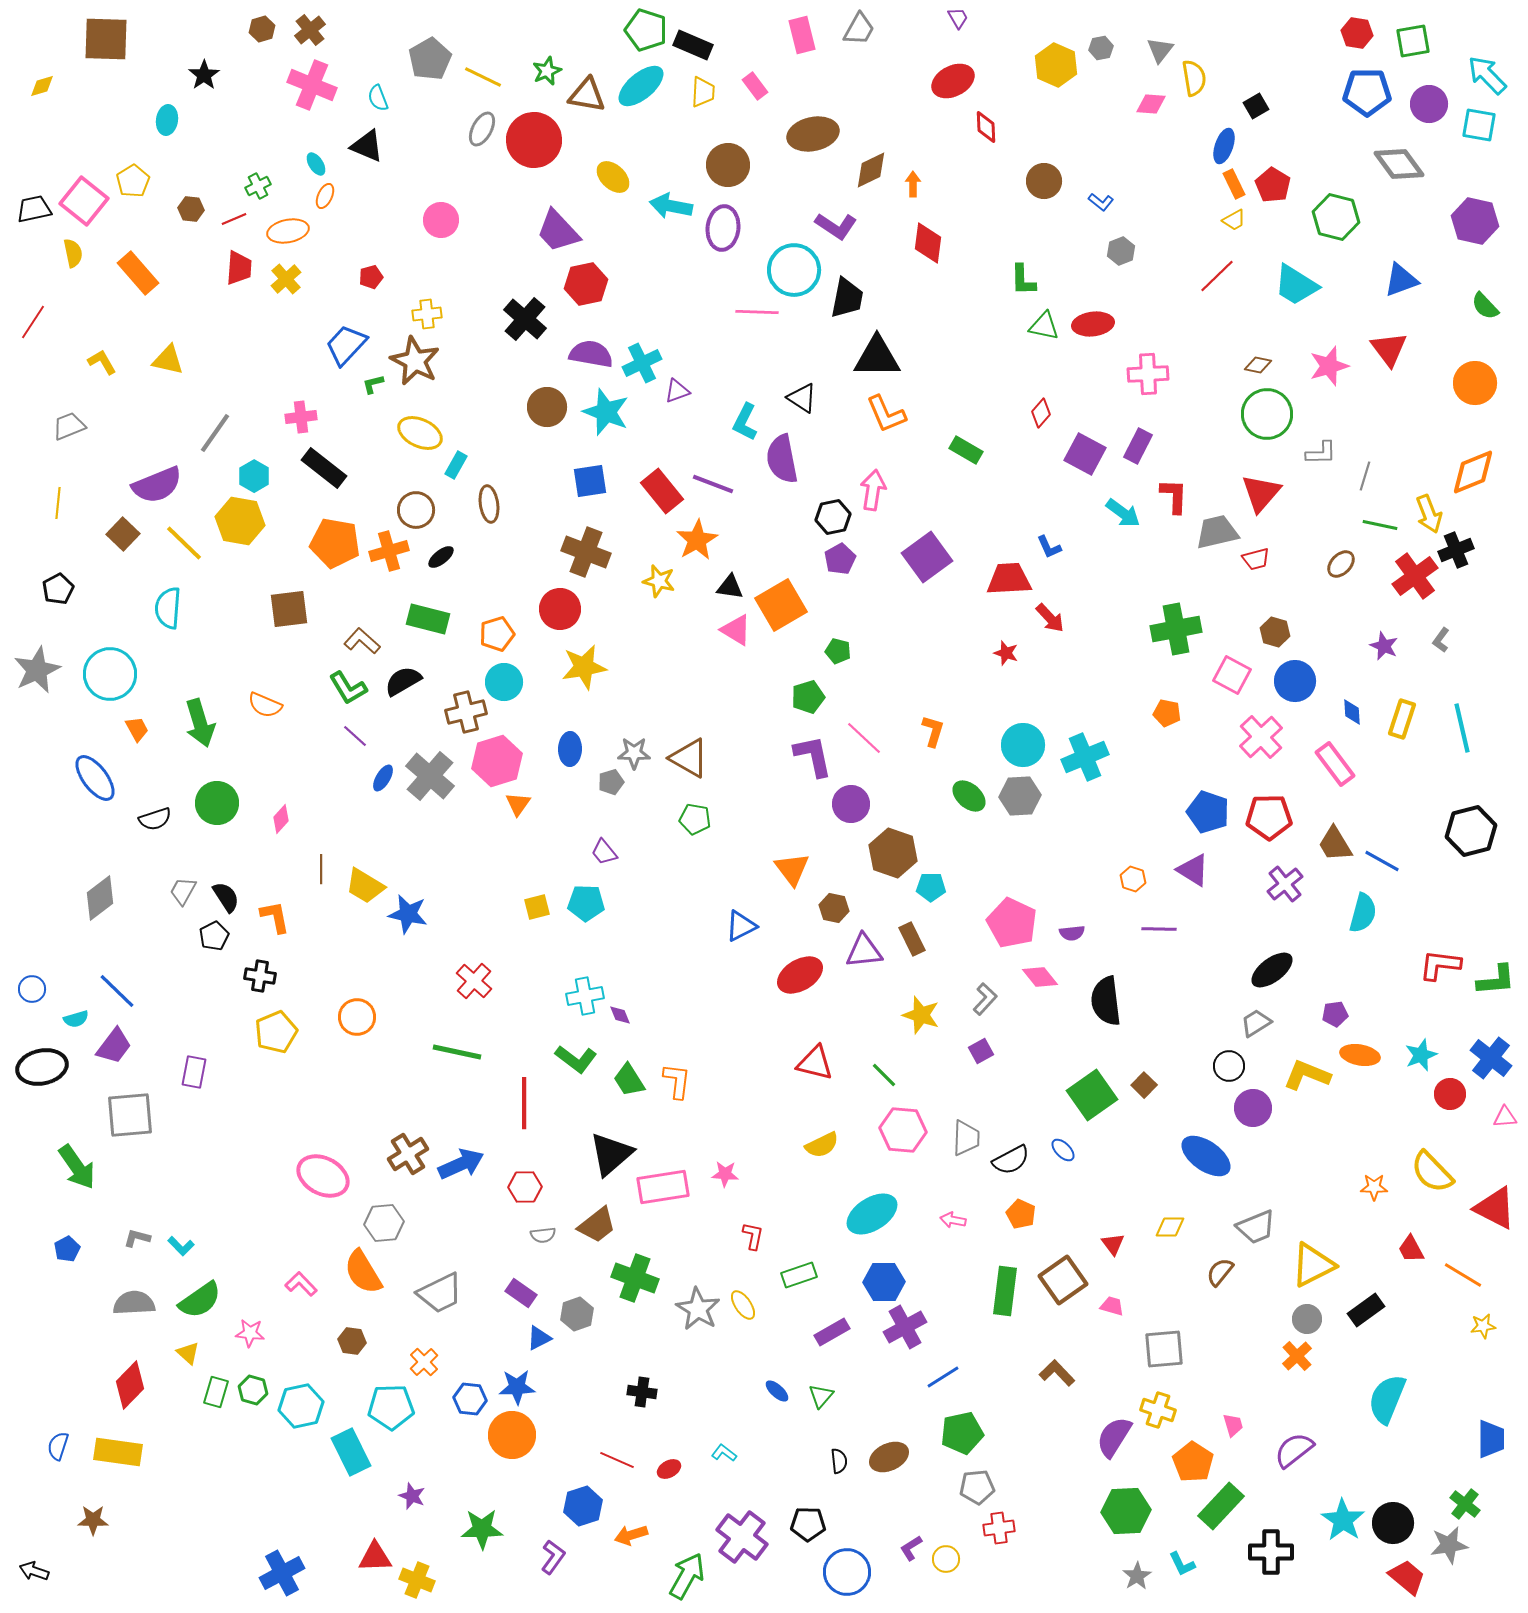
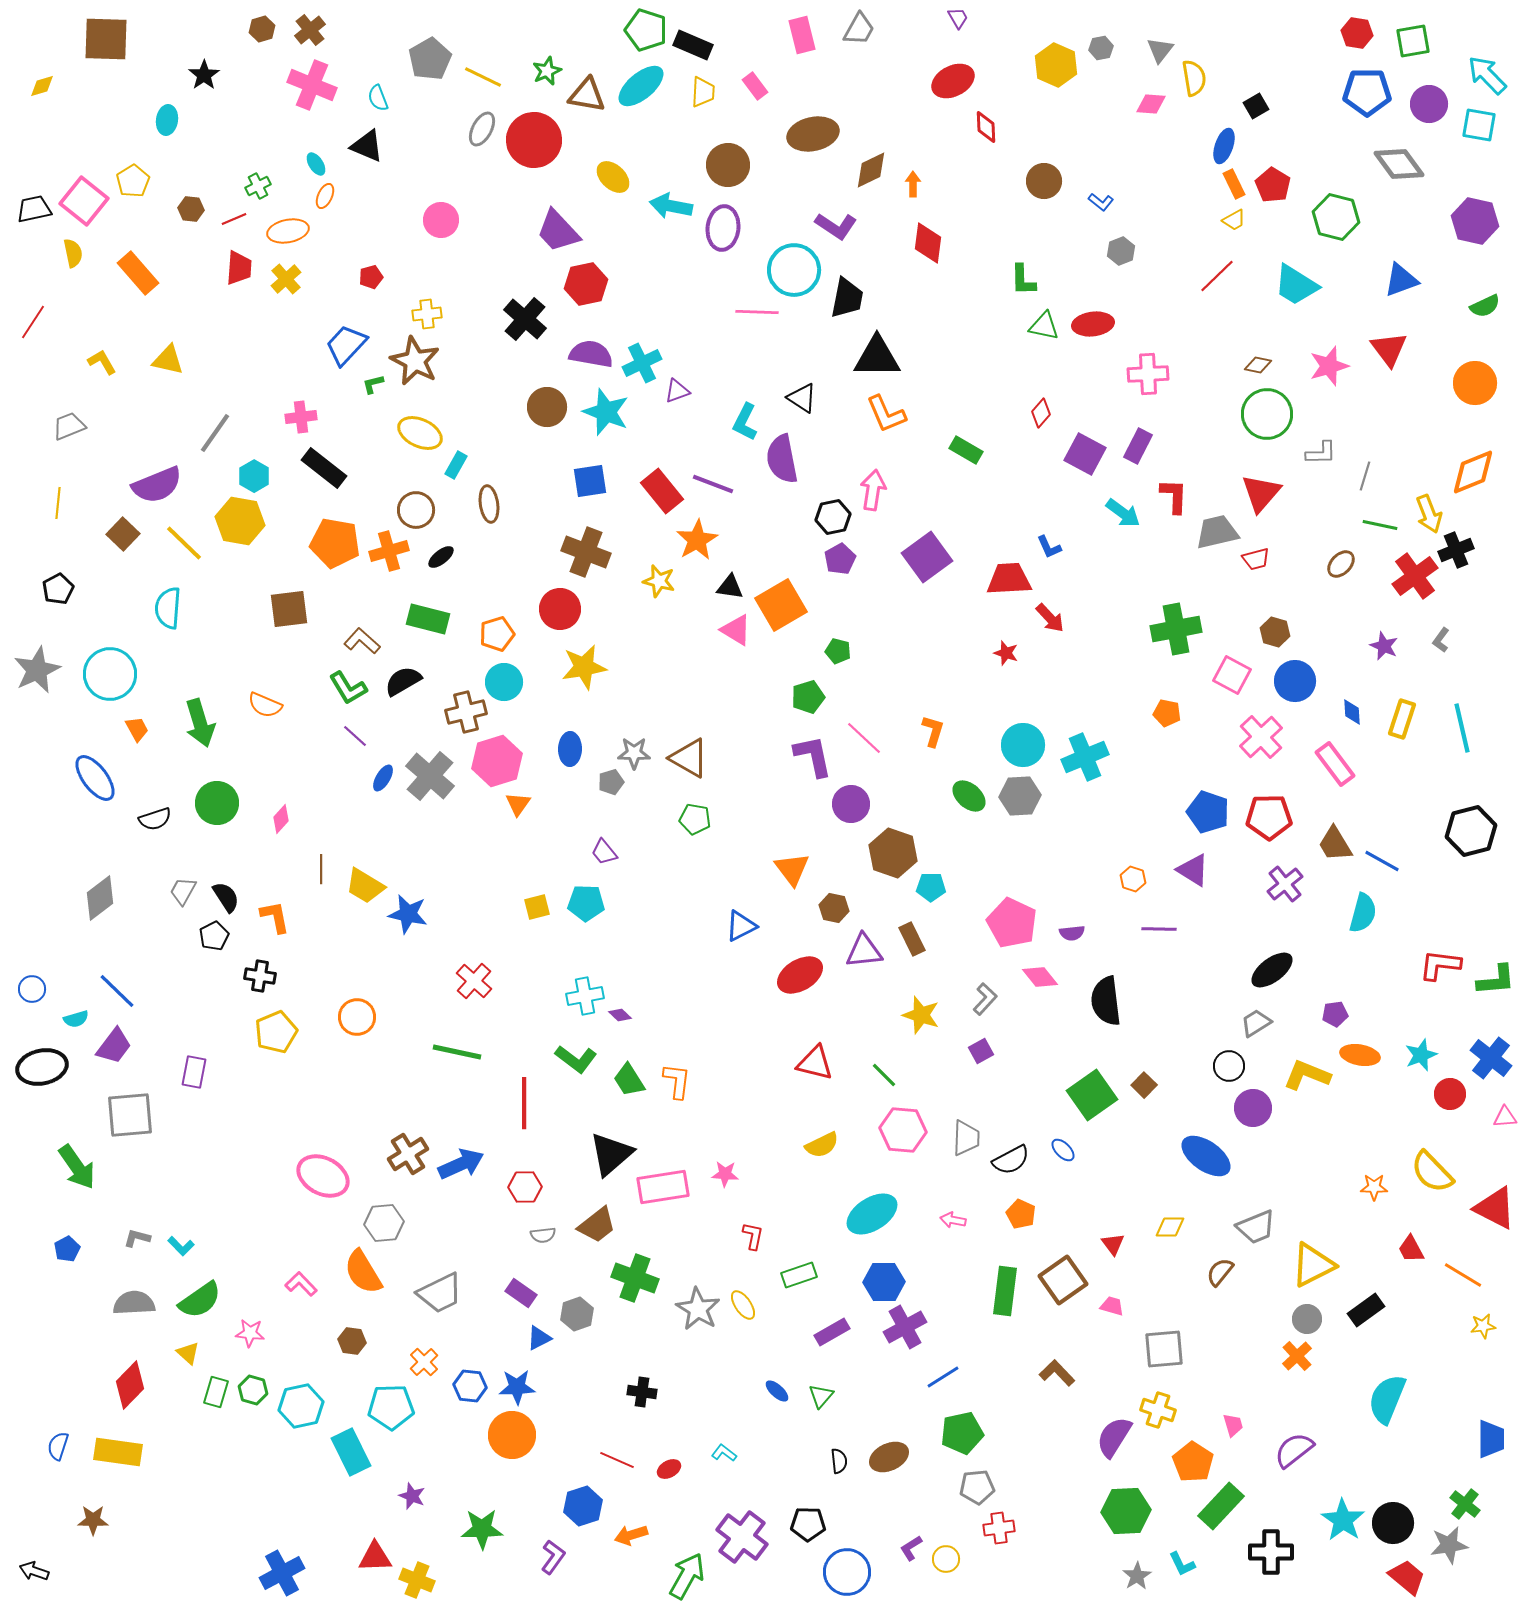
green semicircle at (1485, 306): rotated 72 degrees counterclockwise
purple diamond at (620, 1015): rotated 25 degrees counterclockwise
blue hexagon at (470, 1399): moved 13 px up
